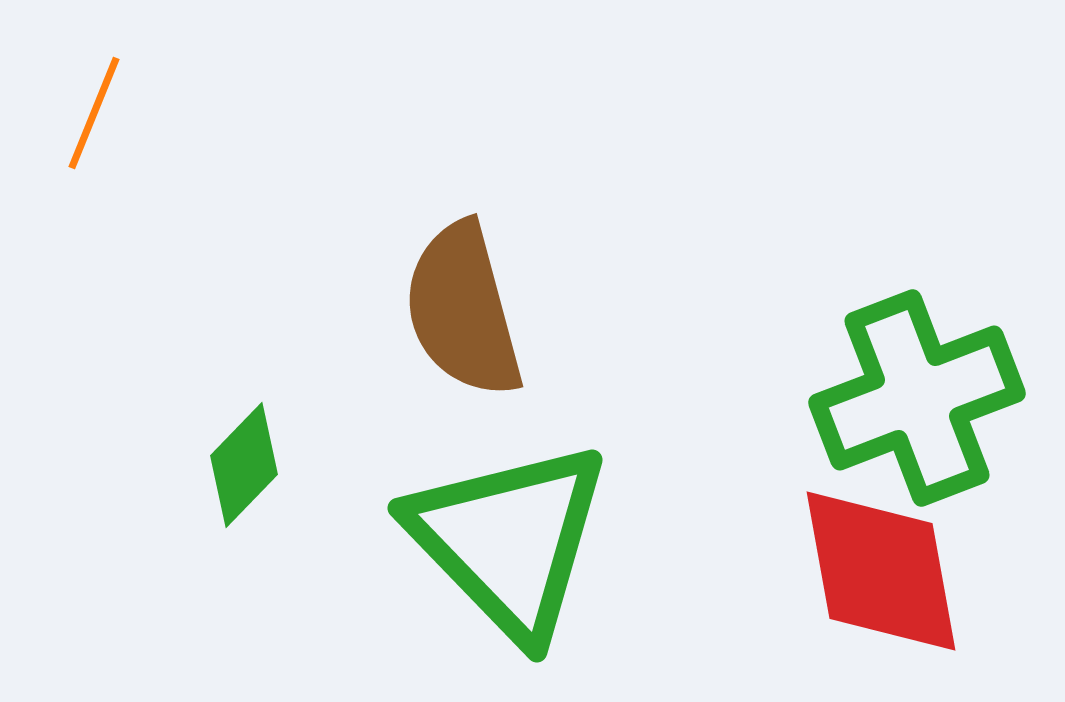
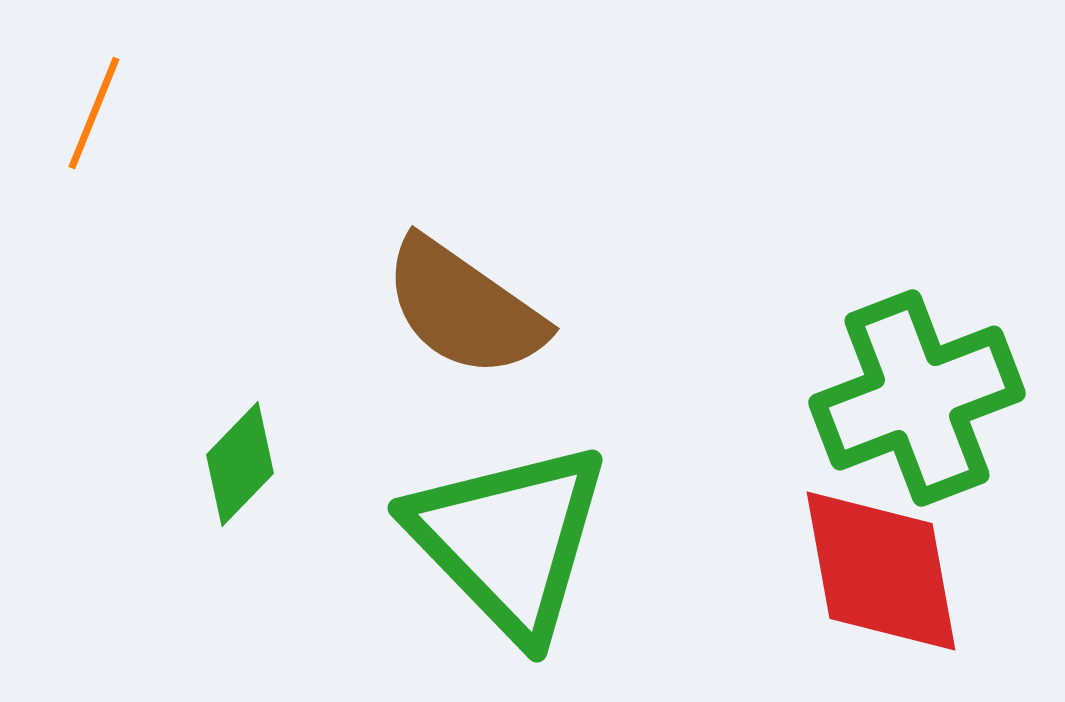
brown semicircle: moved 1 px right, 2 px up; rotated 40 degrees counterclockwise
green diamond: moved 4 px left, 1 px up
